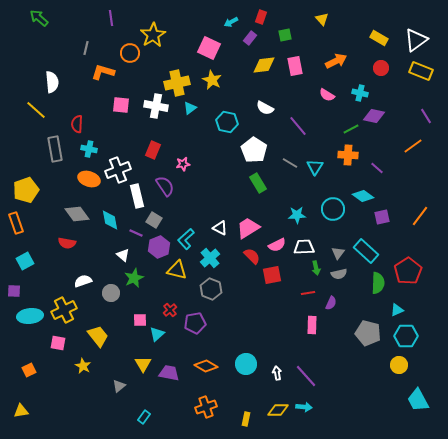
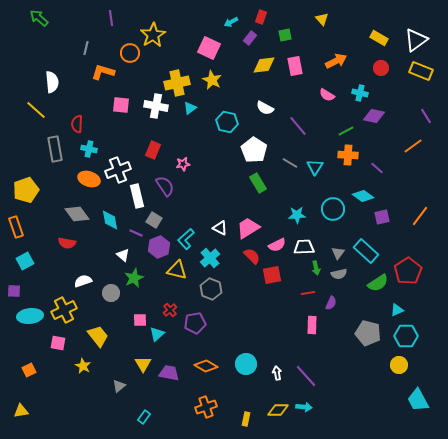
green line at (351, 129): moved 5 px left, 2 px down
orange rectangle at (16, 223): moved 4 px down
green semicircle at (378, 283): rotated 55 degrees clockwise
